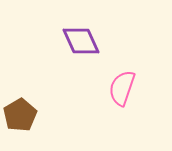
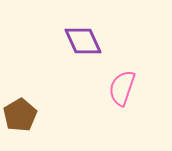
purple diamond: moved 2 px right
